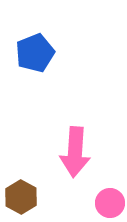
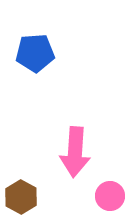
blue pentagon: rotated 18 degrees clockwise
pink circle: moved 7 px up
